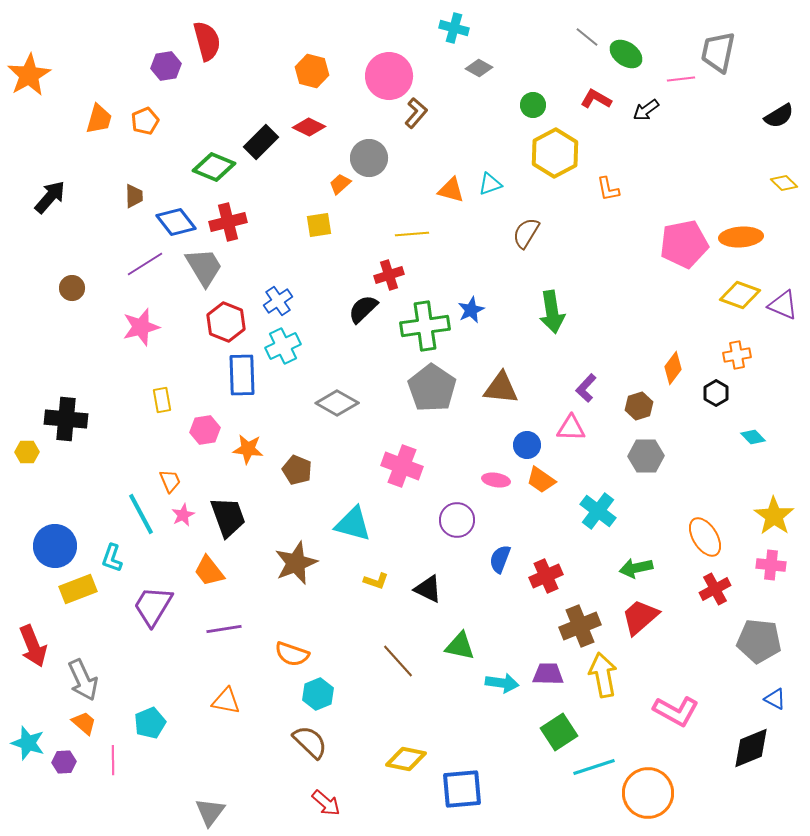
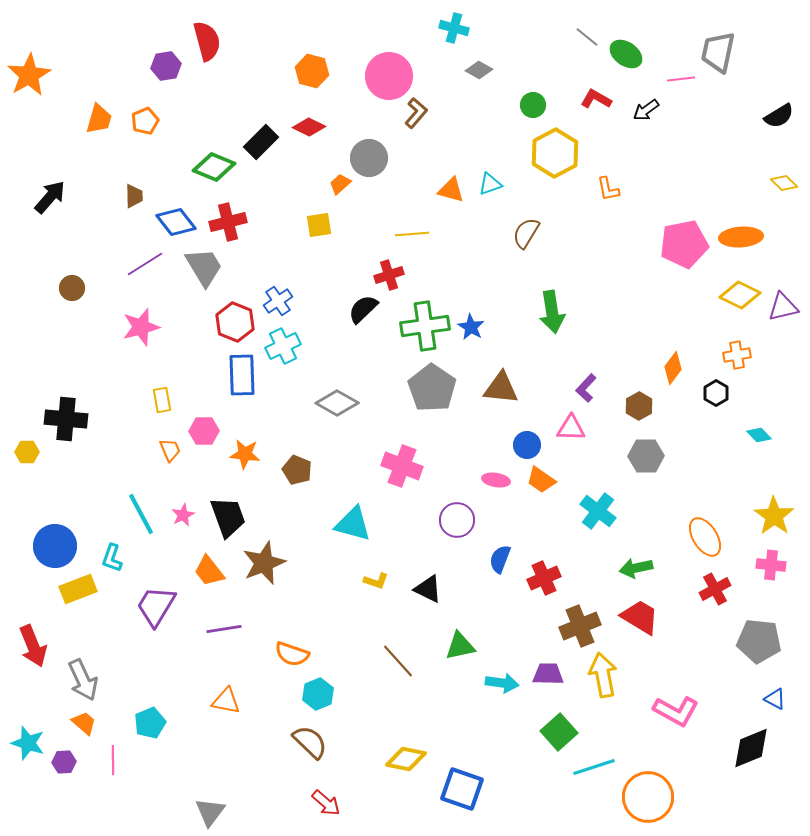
gray diamond at (479, 68): moved 2 px down
yellow diamond at (740, 295): rotated 6 degrees clockwise
purple triangle at (783, 305): moved 2 px down; rotated 36 degrees counterclockwise
blue star at (471, 310): moved 17 px down; rotated 16 degrees counterclockwise
red hexagon at (226, 322): moved 9 px right
brown hexagon at (639, 406): rotated 12 degrees counterclockwise
pink hexagon at (205, 430): moved 1 px left, 1 px down; rotated 8 degrees clockwise
cyan diamond at (753, 437): moved 6 px right, 2 px up
orange star at (248, 449): moved 3 px left, 5 px down
orange trapezoid at (170, 481): moved 31 px up
brown star at (296, 563): moved 32 px left
red cross at (546, 576): moved 2 px left, 2 px down
purple trapezoid at (153, 606): moved 3 px right
red trapezoid at (640, 617): rotated 72 degrees clockwise
green triangle at (460, 646): rotated 24 degrees counterclockwise
green square at (559, 732): rotated 9 degrees counterclockwise
blue square at (462, 789): rotated 24 degrees clockwise
orange circle at (648, 793): moved 4 px down
